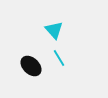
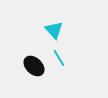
black ellipse: moved 3 px right
